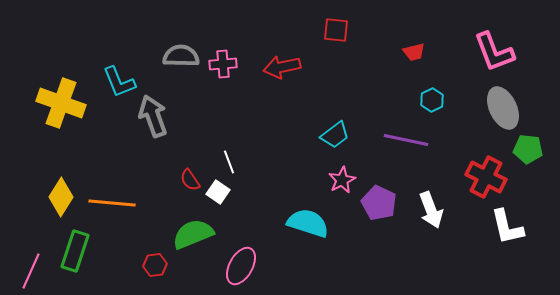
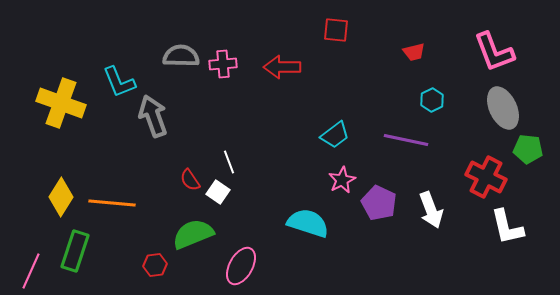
red arrow: rotated 12 degrees clockwise
